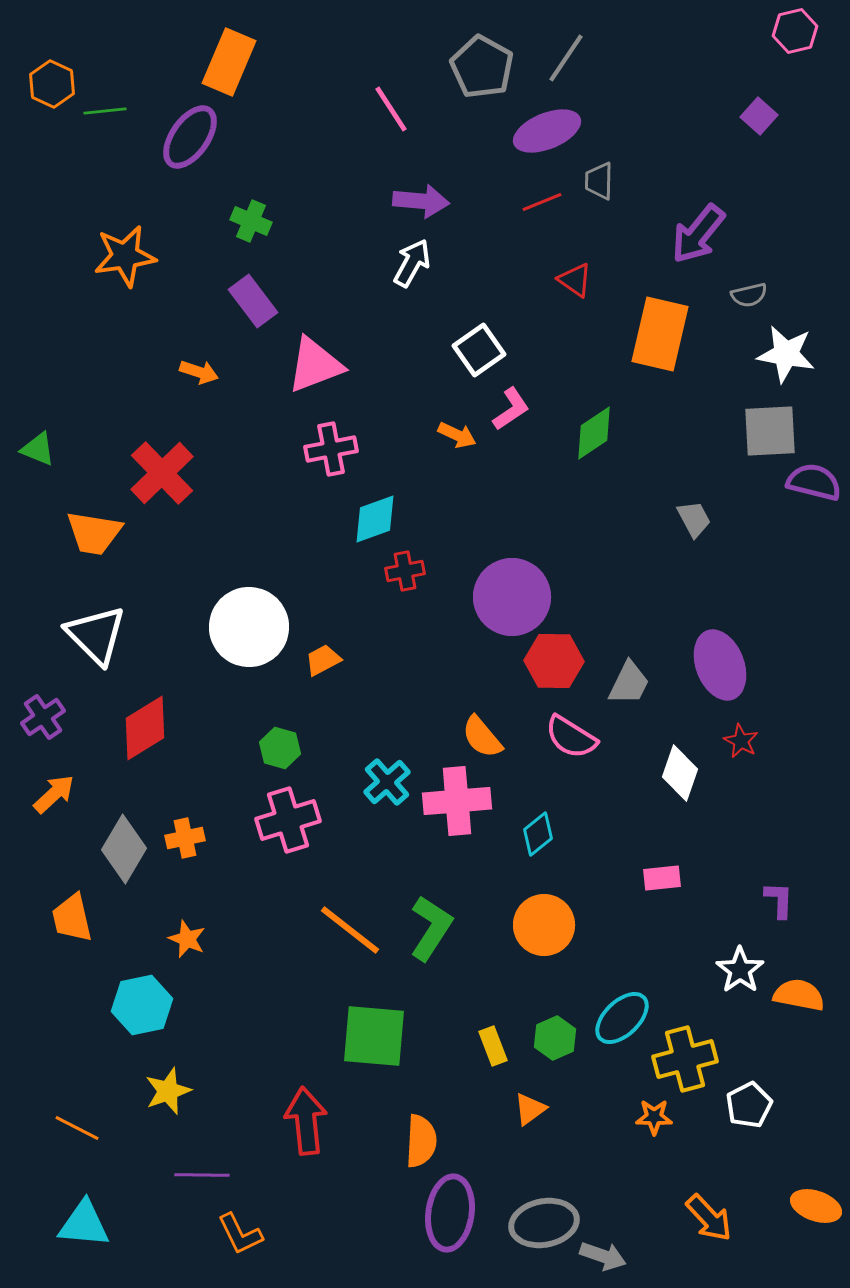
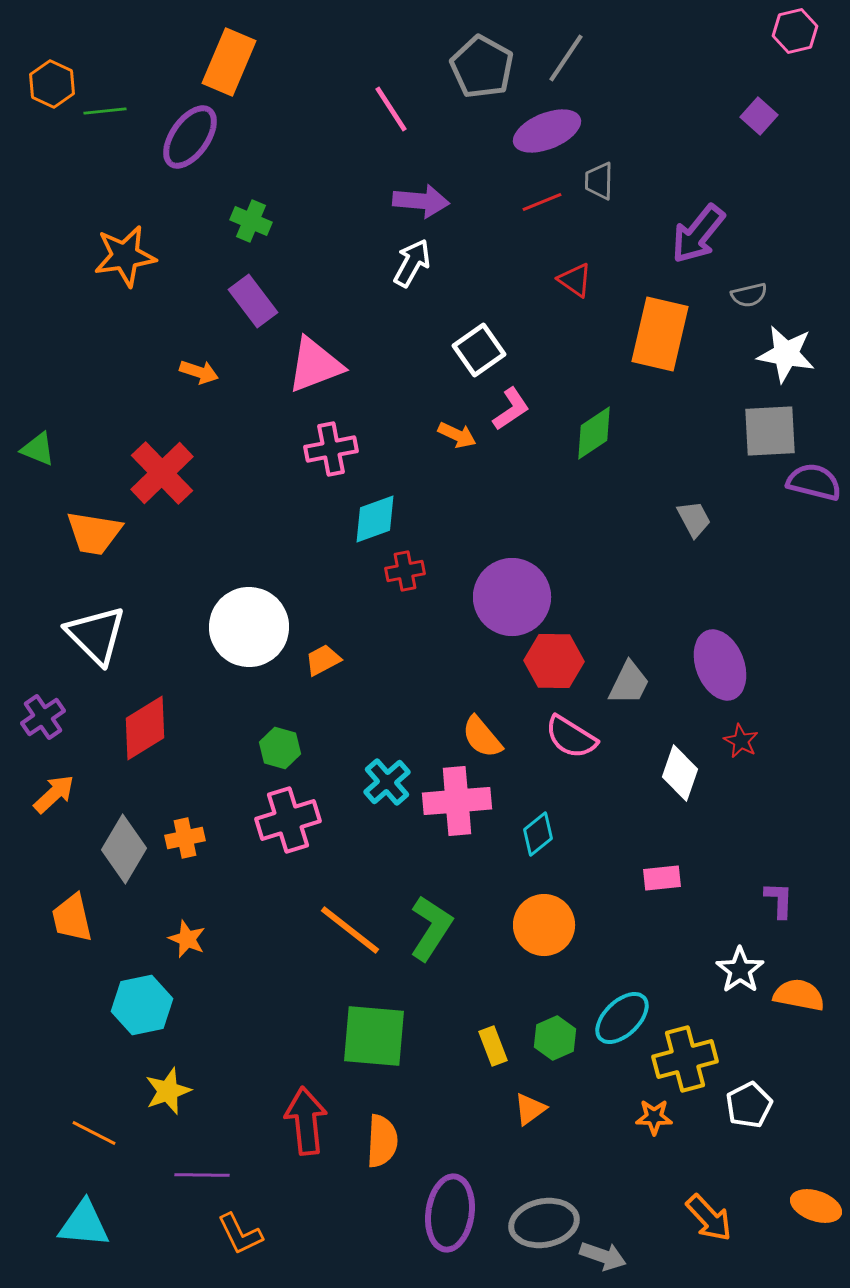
orange line at (77, 1128): moved 17 px right, 5 px down
orange semicircle at (421, 1141): moved 39 px left
